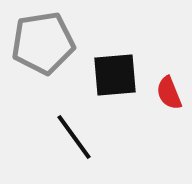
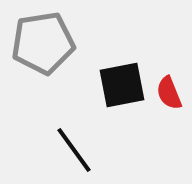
black square: moved 7 px right, 10 px down; rotated 6 degrees counterclockwise
black line: moved 13 px down
